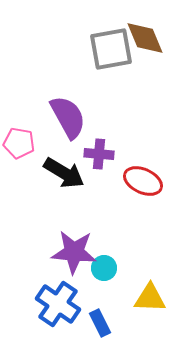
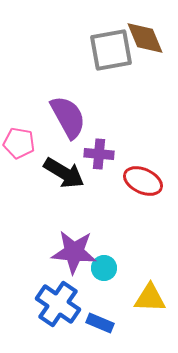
gray square: moved 1 px down
blue rectangle: rotated 40 degrees counterclockwise
